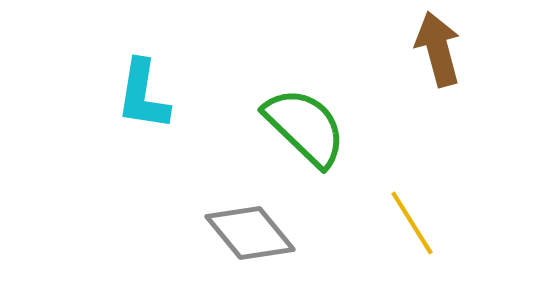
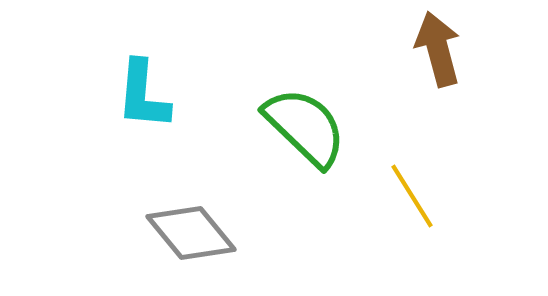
cyan L-shape: rotated 4 degrees counterclockwise
yellow line: moved 27 px up
gray diamond: moved 59 px left
